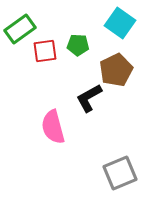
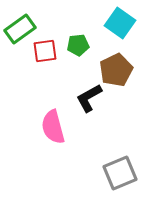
green pentagon: rotated 10 degrees counterclockwise
